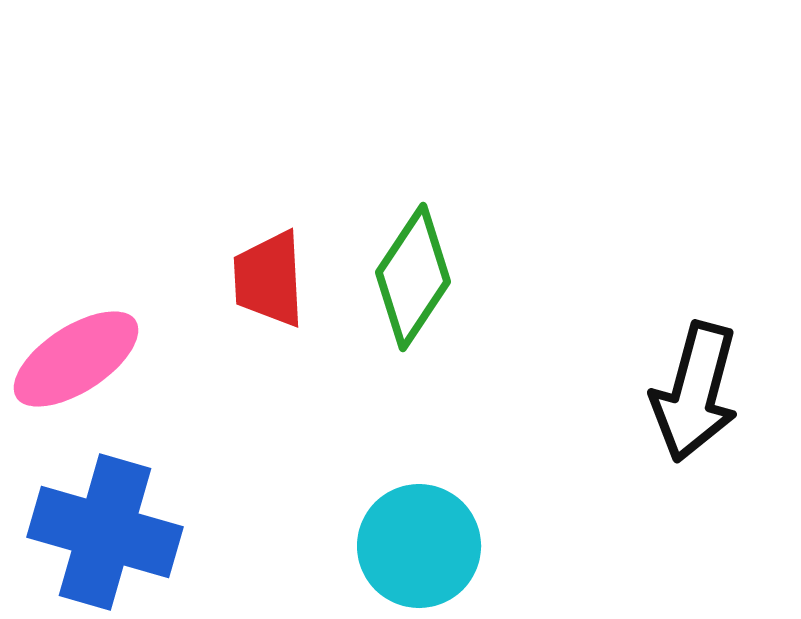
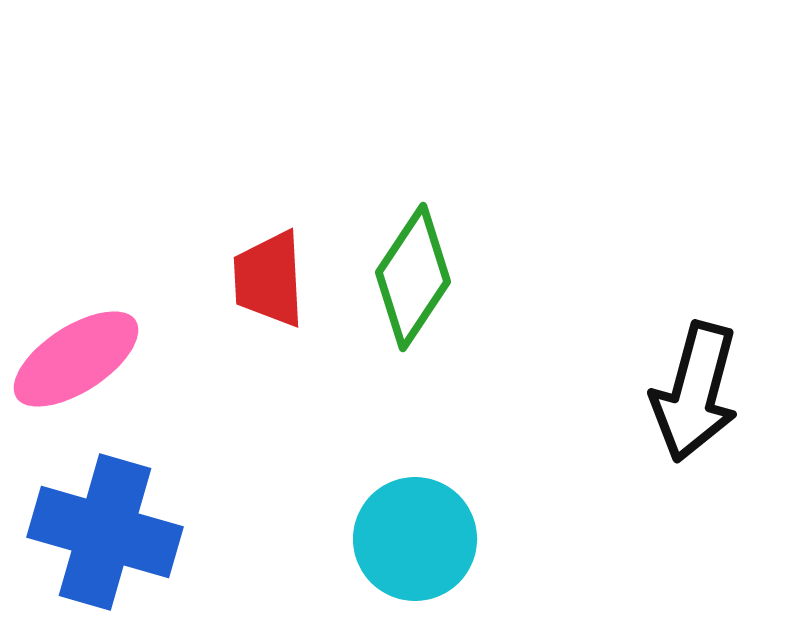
cyan circle: moved 4 px left, 7 px up
